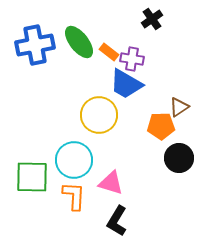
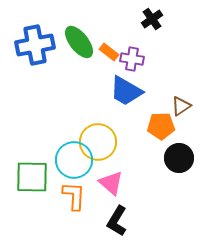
blue trapezoid: moved 7 px down
brown triangle: moved 2 px right, 1 px up
yellow circle: moved 1 px left, 27 px down
pink triangle: rotated 24 degrees clockwise
